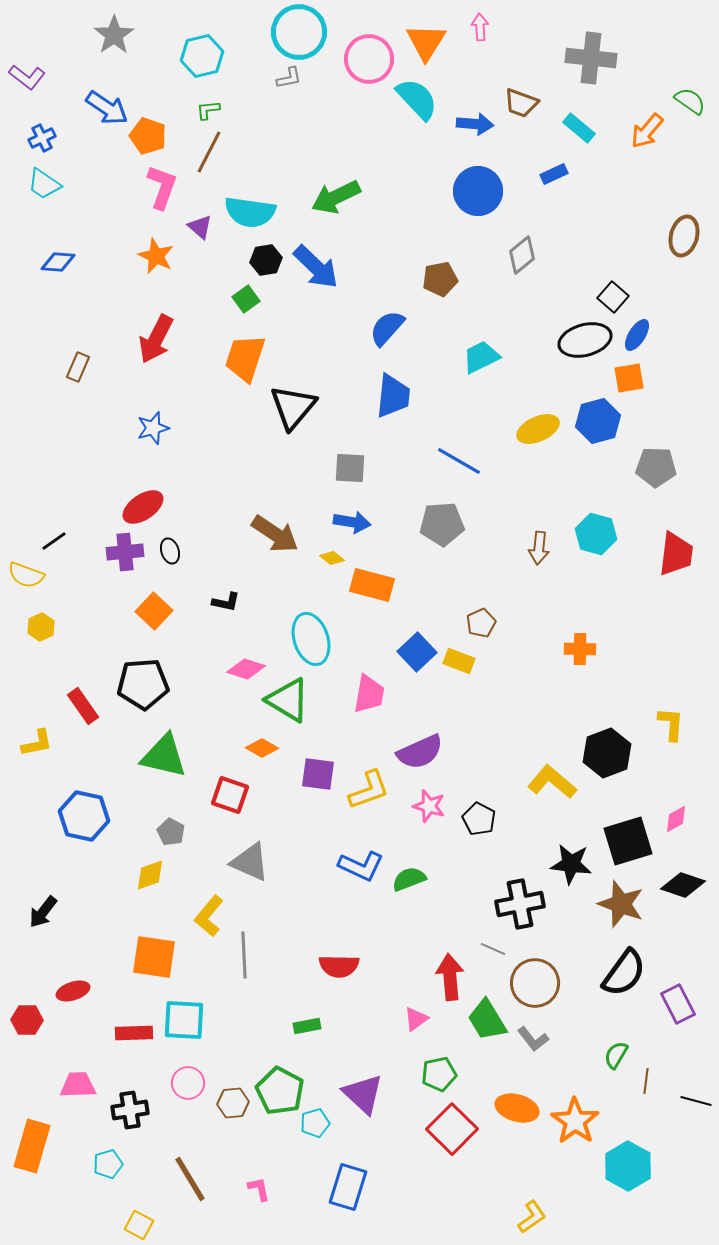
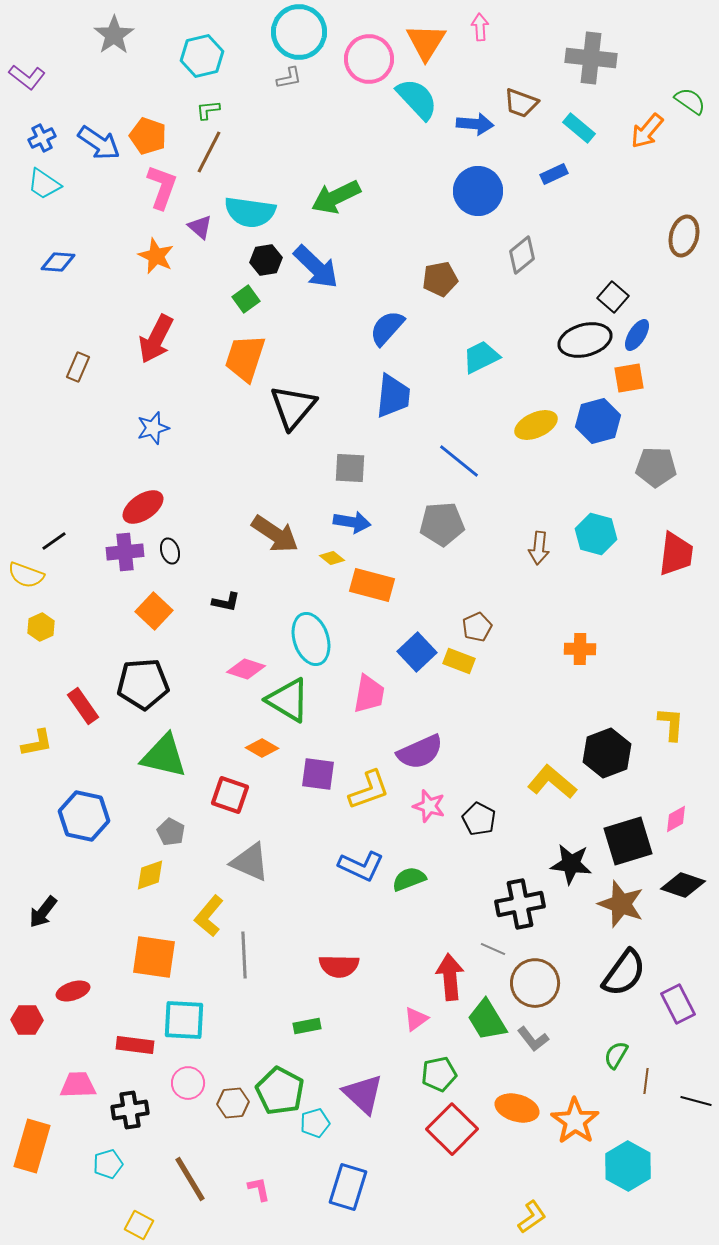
blue arrow at (107, 108): moved 8 px left, 35 px down
yellow ellipse at (538, 429): moved 2 px left, 4 px up
blue line at (459, 461): rotated 9 degrees clockwise
brown pentagon at (481, 623): moved 4 px left, 4 px down
red rectangle at (134, 1033): moved 1 px right, 12 px down; rotated 9 degrees clockwise
